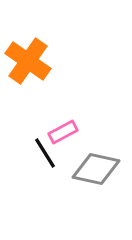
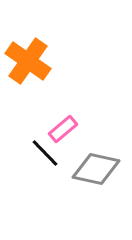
pink rectangle: moved 3 px up; rotated 12 degrees counterclockwise
black line: rotated 12 degrees counterclockwise
